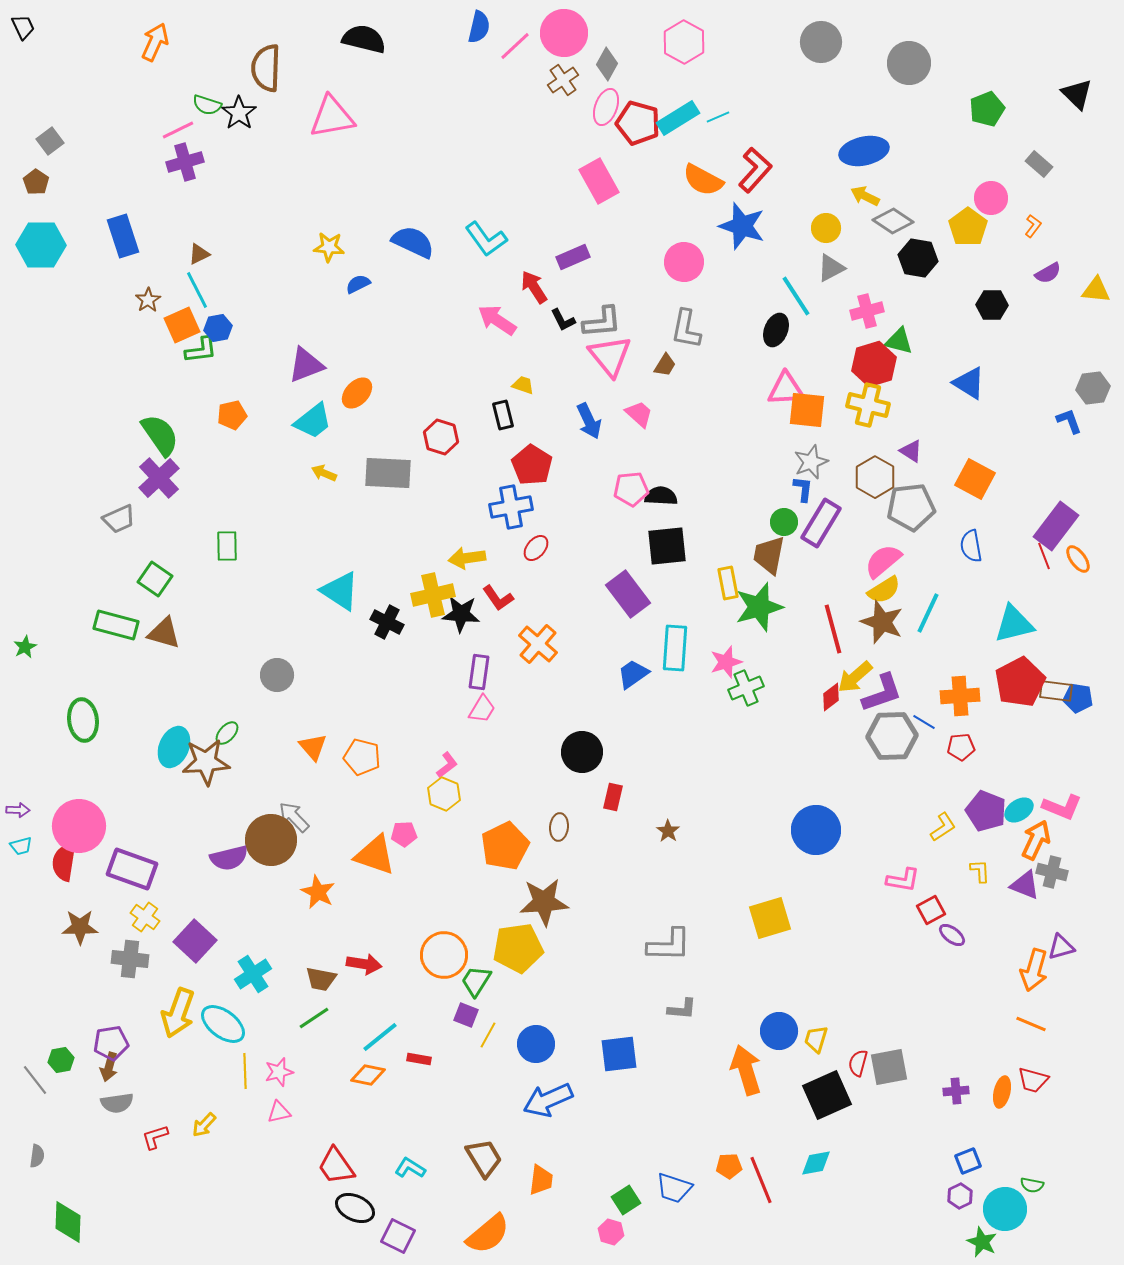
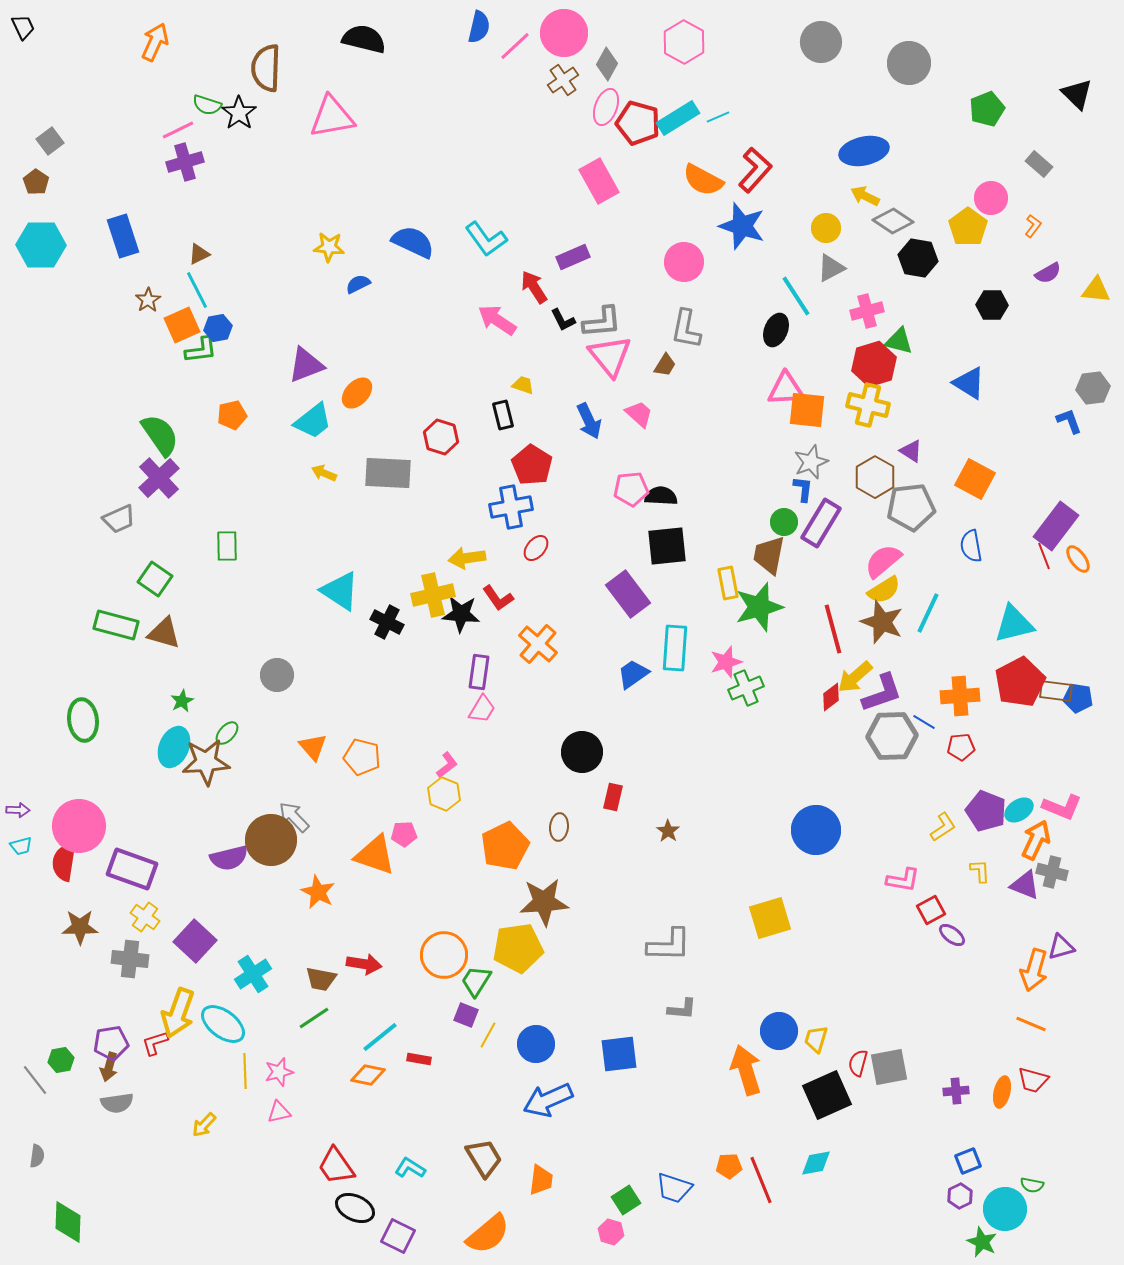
green star at (25, 647): moved 157 px right, 54 px down
red L-shape at (155, 1137): moved 94 px up
